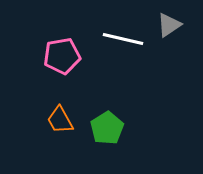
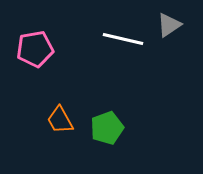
pink pentagon: moved 27 px left, 7 px up
green pentagon: rotated 12 degrees clockwise
